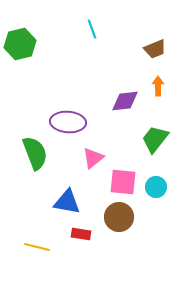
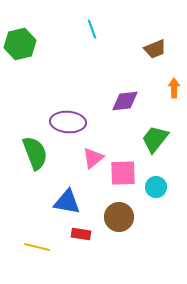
orange arrow: moved 16 px right, 2 px down
pink square: moved 9 px up; rotated 8 degrees counterclockwise
